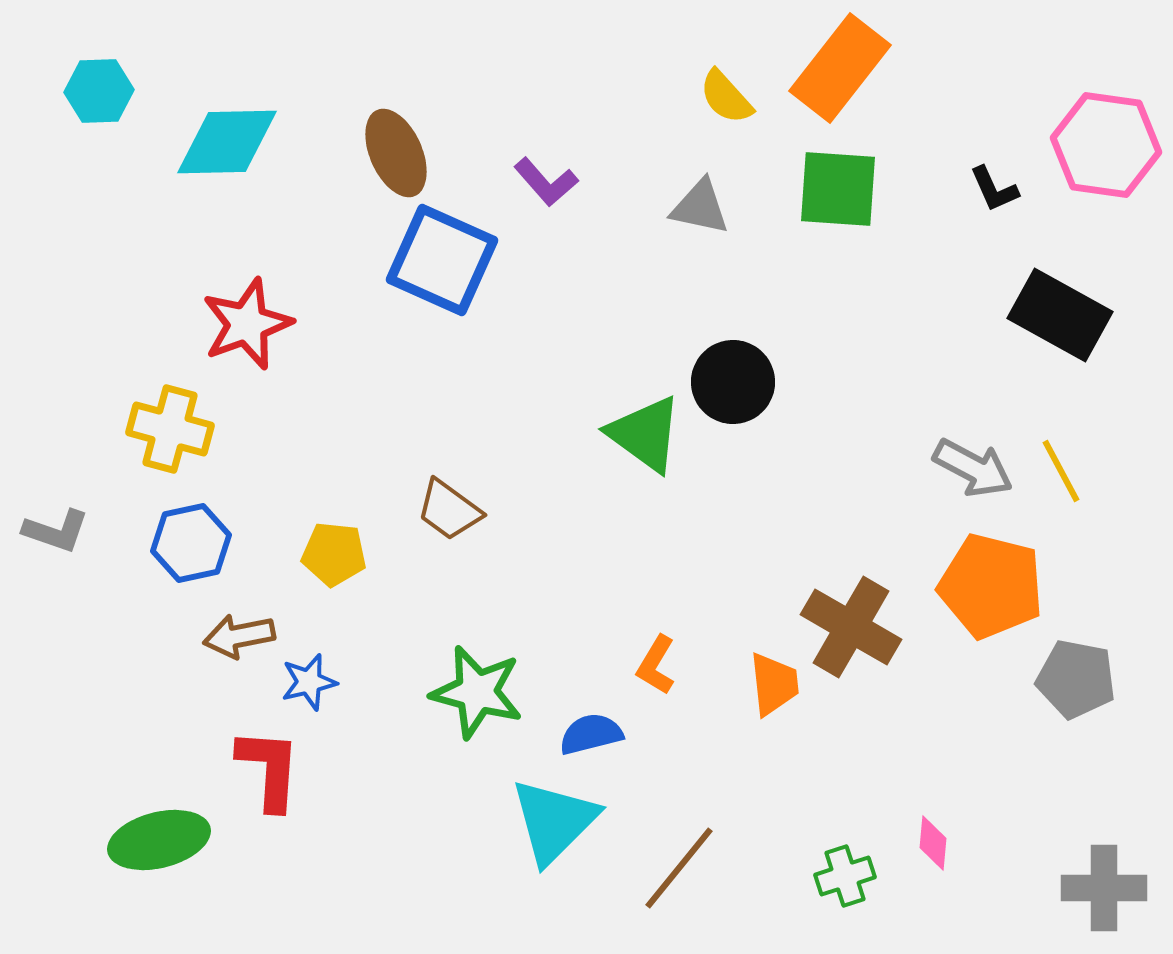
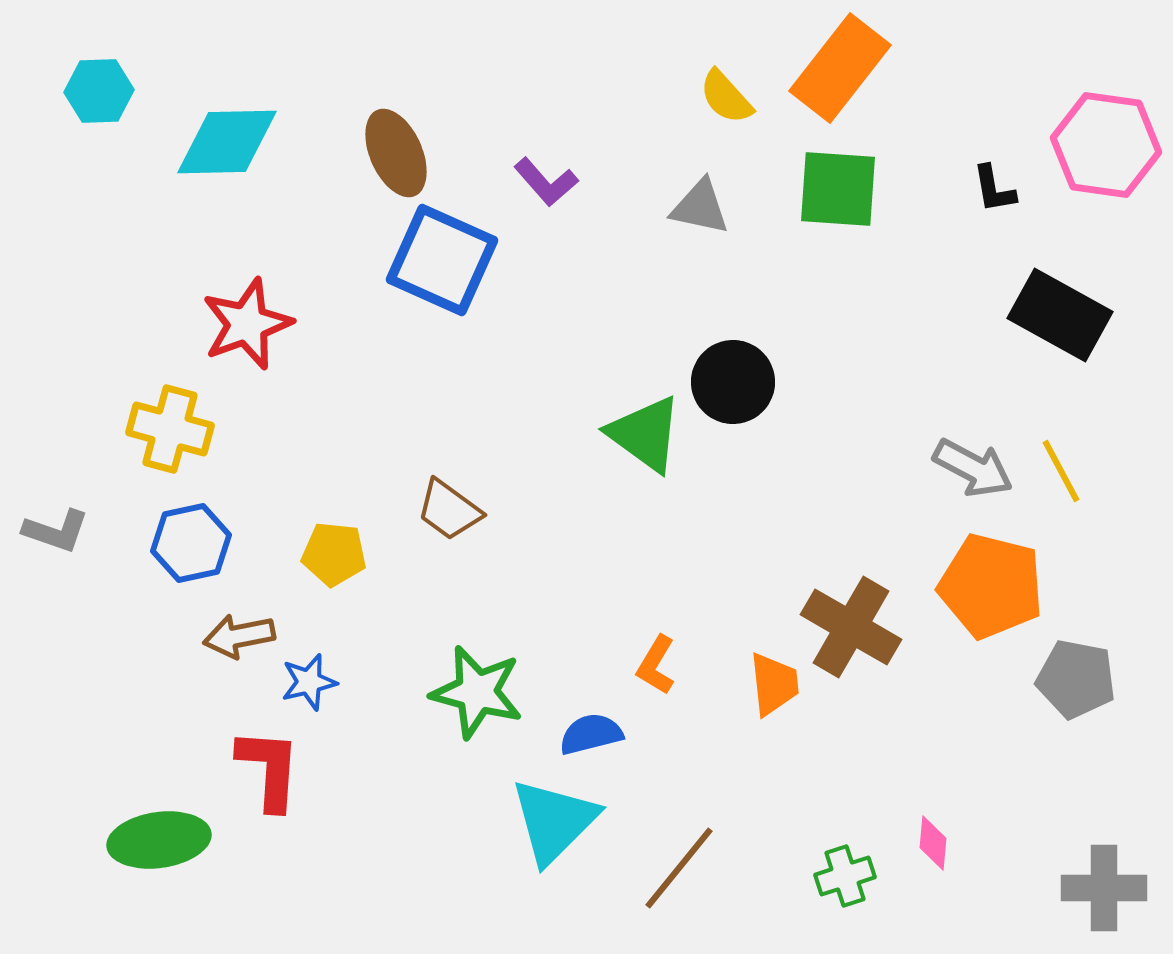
black L-shape: rotated 14 degrees clockwise
green ellipse: rotated 6 degrees clockwise
